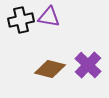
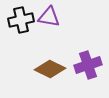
purple cross: rotated 28 degrees clockwise
brown diamond: rotated 12 degrees clockwise
